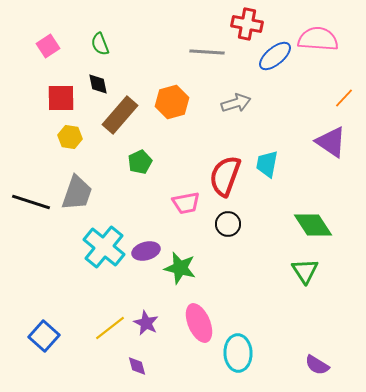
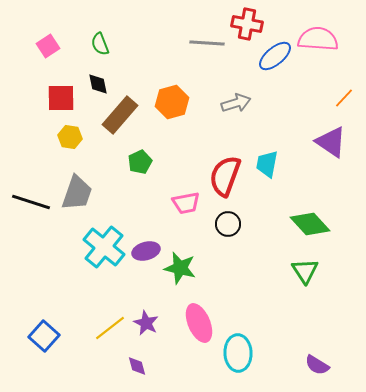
gray line: moved 9 px up
green diamond: moved 3 px left, 1 px up; rotated 9 degrees counterclockwise
